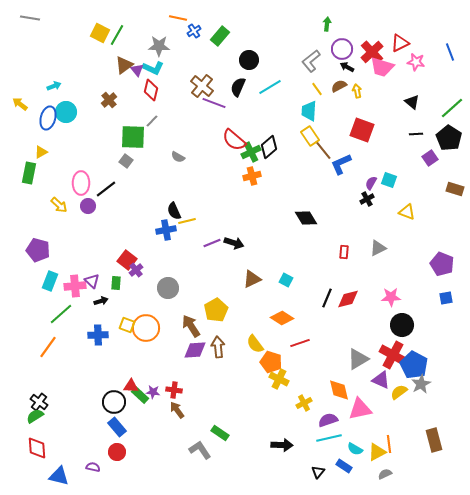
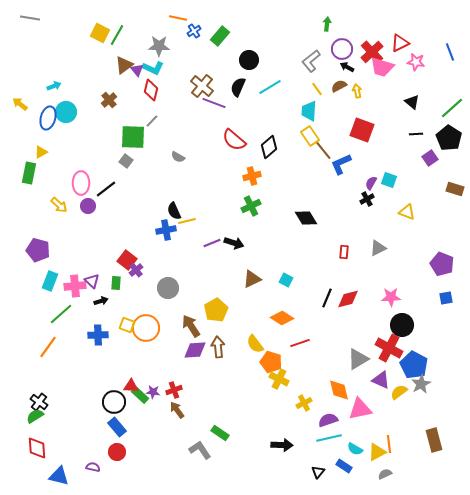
green cross at (251, 152): moved 54 px down
red cross at (393, 355): moved 4 px left, 7 px up
red cross at (174, 390): rotated 28 degrees counterclockwise
